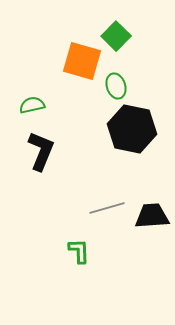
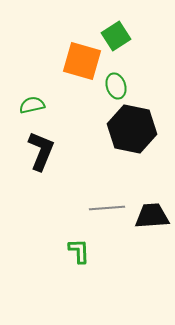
green square: rotated 12 degrees clockwise
gray line: rotated 12 degrees clockwise
